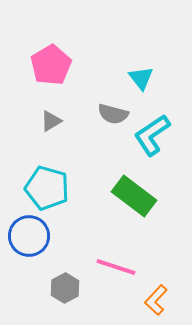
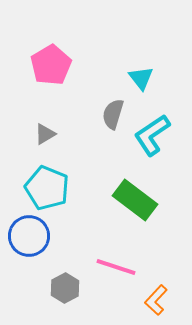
gray semicircle: rotated 92 degrees clockwise
gray triangle: moved 6 px left, 13 px down
cyan pentagon: rotated 6 degrees clockwise
green rectangle: moved 1 px right, 4 px down
